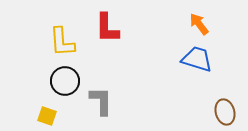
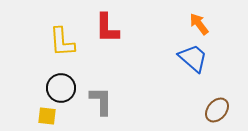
blue trapezoid: moved 4 px left, 1 px up; rotated 24 degrees clockwise
black circle: moved 4 px left, 7 px down
brown ellipse: moved 8 px left, 2 px up; rotated 55 degrees clockwise
yellow square: rotated 12 degrees counterclockwise
